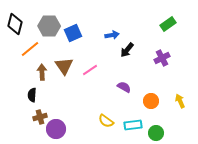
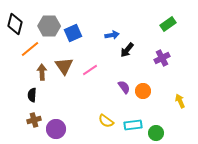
purple semicircle: rotated 24 degrees clockwise
orange circle: moved 8 px left, 10 px up
brown cross: moved 6 px left, 3 px down
